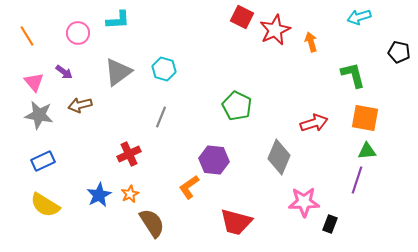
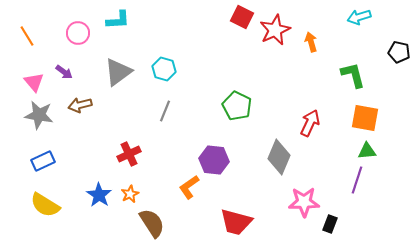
gray line: moved 4 px right, 6 px up
red arrow: moved 4 px left; rotated 48 degrees counterclockwise
blue star: rotated 10 degrees counterclockwise
